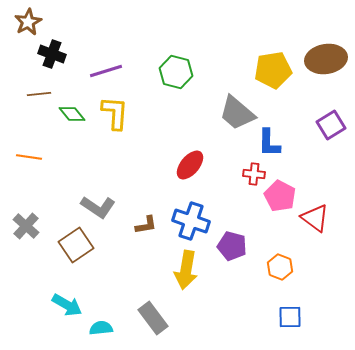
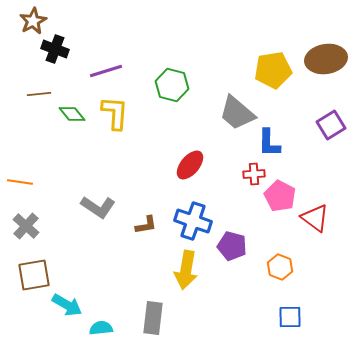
brown star: moved 5 px right, 1 px up
black cross: moved 3 px right, 5 px up
green hexagon: moved 4 px left, 13 px down
orange line: moved 9 px left, 25 px down
red cross: rotated 10 degrees counterclockwise
blue cross: moved 2 px right
brown square: moved 42 px left, 30 px down; rotated 24 degrees clockwise
gray rectangle: rotated 44 degrees clockwise
